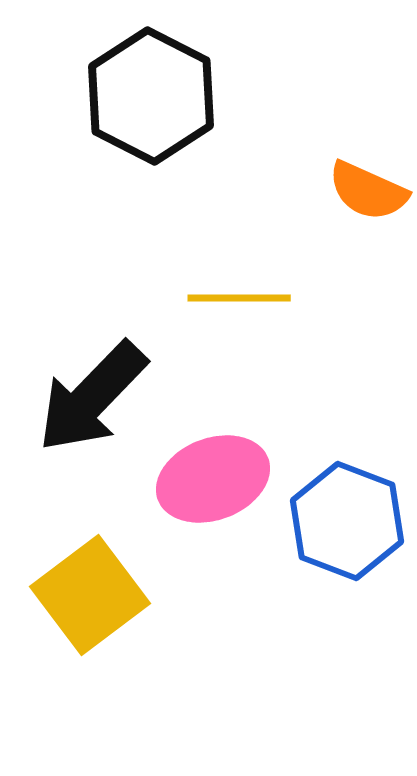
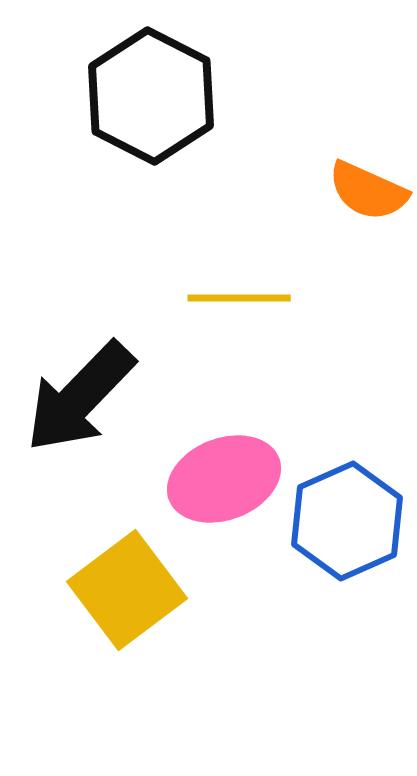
black arrow: moved 12 px left
pink ellipse: moved 11 px right
blue hexagon: rotated 15 degrees clockwise
yellow square: moved 37 px right, 5 px up
